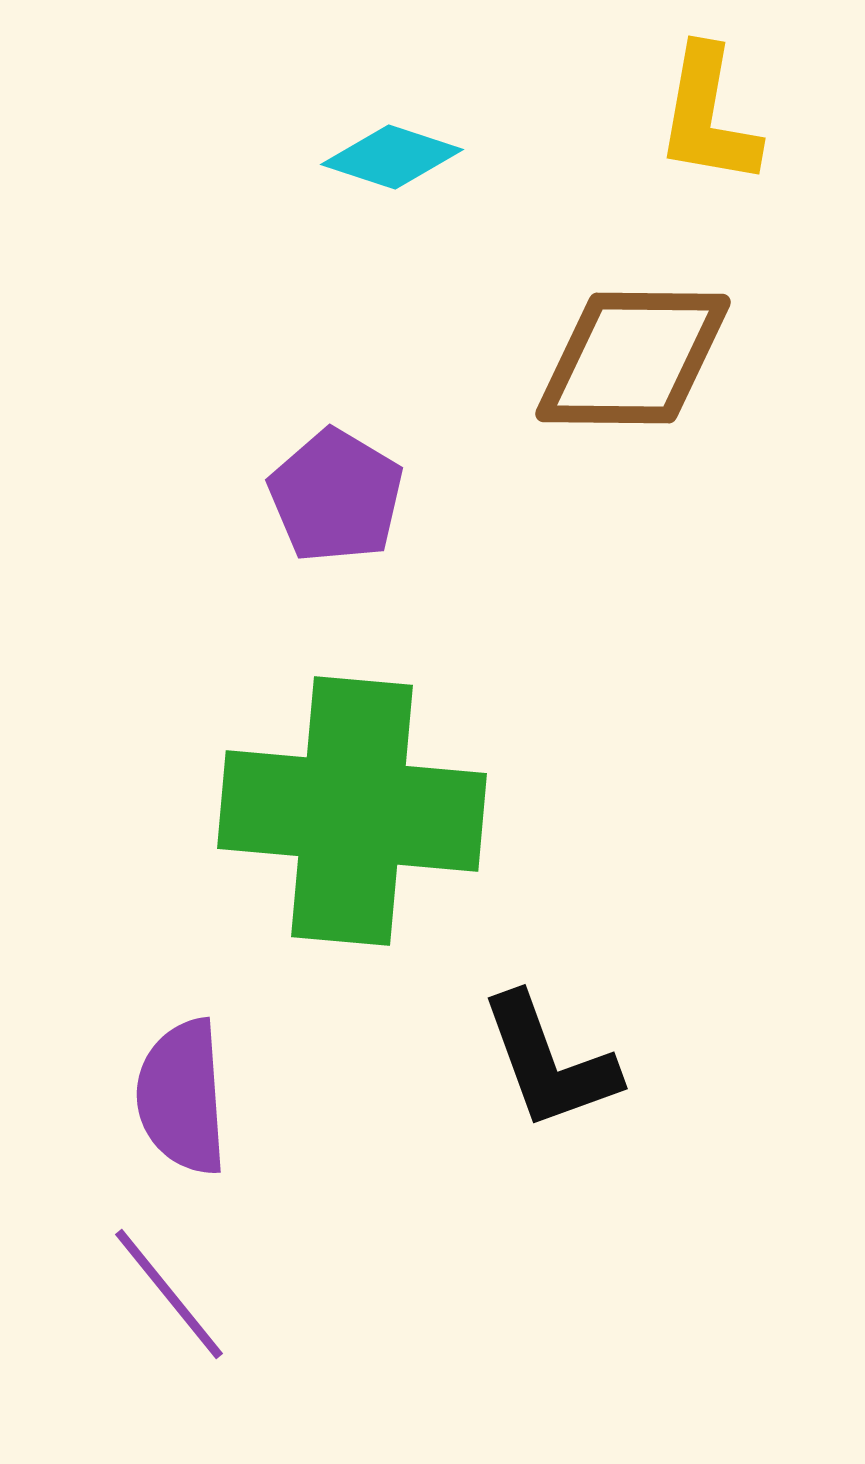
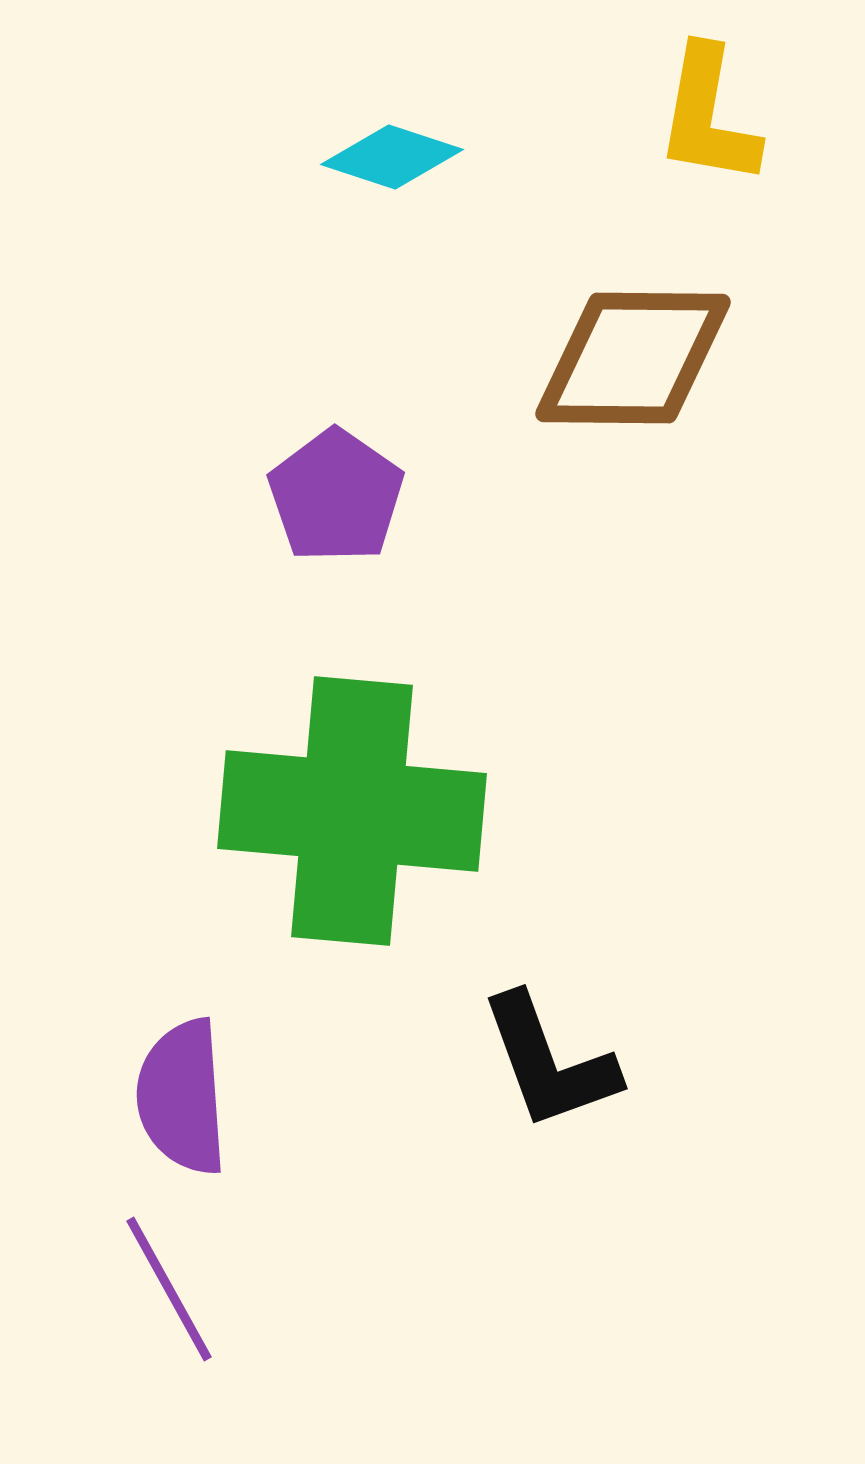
purple pentagon: rotated 4 degrees clockwise
purple line: moved 5 px up; rotated 10 degrees clockwise
